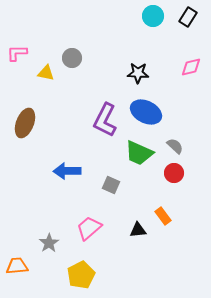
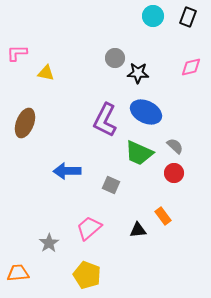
black rectangle: rotated 12 degrees counterclockwise
gray circle: moved 43 px right
orange trapezoid: moved 1 px right, 7 px down
yellow pentagon: moved 6 px right; rotated 24 degrees counterclockwise
